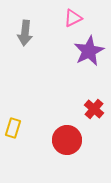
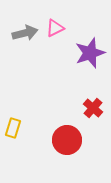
pink triangle: moved 18 px left, 10 px down
gray arrow: rotated 110 degrees counterclockwise
purple star: moved 1 px right, 2 px down; rotated 8 degrees clockwise
red cross: moved 1 px left, 1 px up
